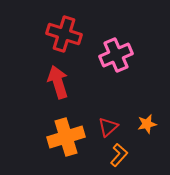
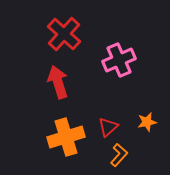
red cross: rotated 24 degrees clockwise
pink cross: moved 3 px right, 5 px down
orange star: moved 2 px up
